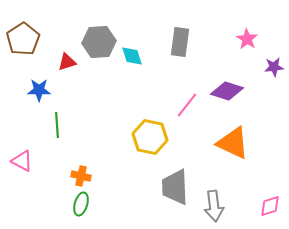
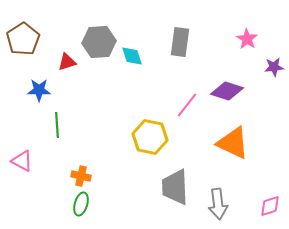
gray arrow: moved 4 px right, 2 px up
